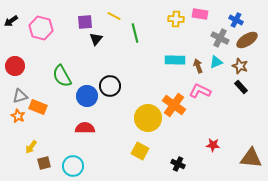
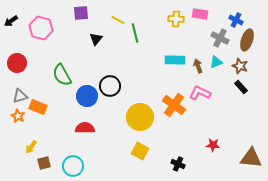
yellow line: moved 4 px right, 4 px down
purple square: moved 4 px left, 9 px up
brown ellipse: rotated 40 degrees counterclockwise
red circle: moved 2 px right, 3 px up
green semicircle: moved 1 px up
pink L-shape: moved 2 px down
yellow circle: moved 8 px left, 1 px up
